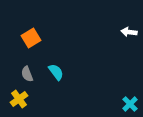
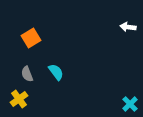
white arrow: moved 1 px left, 5 px up
